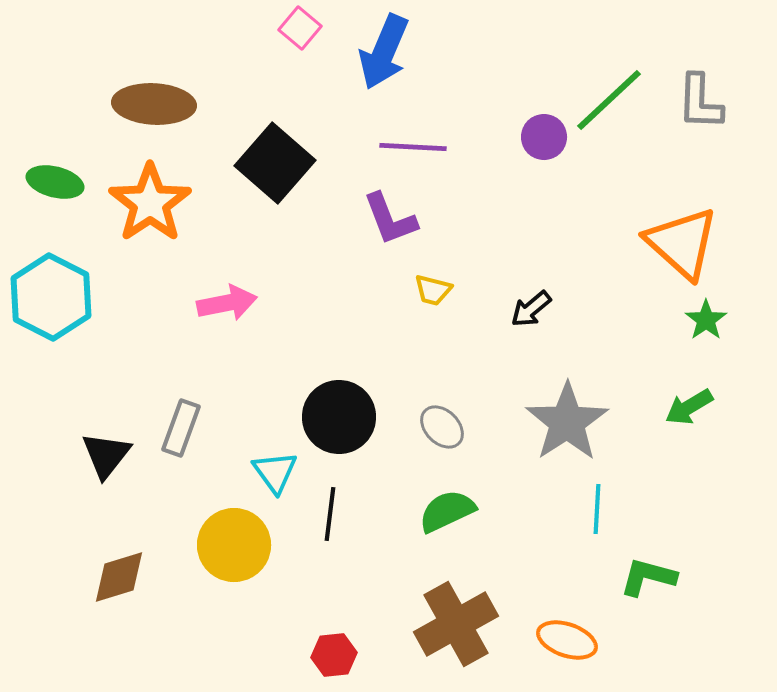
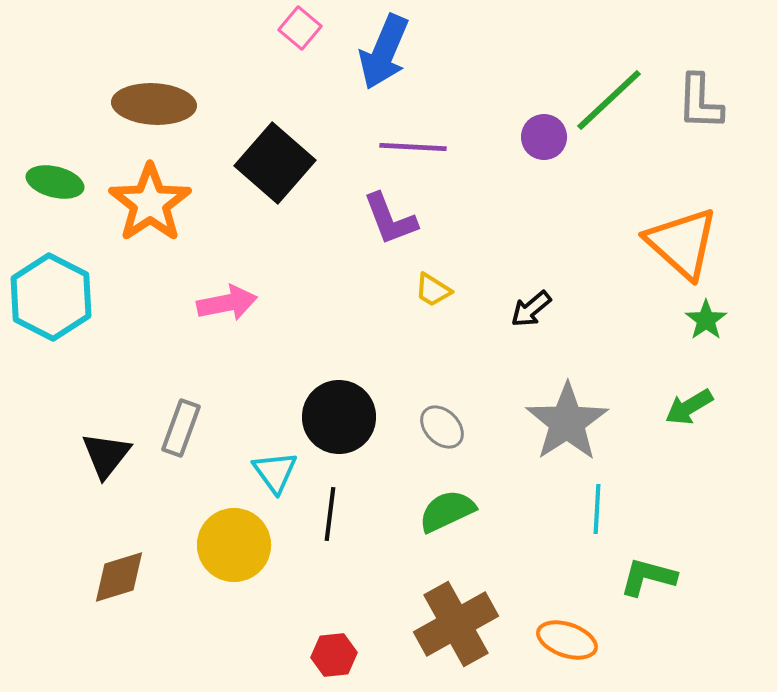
yellow trapezoid: rotated 18 degrees clockwise
